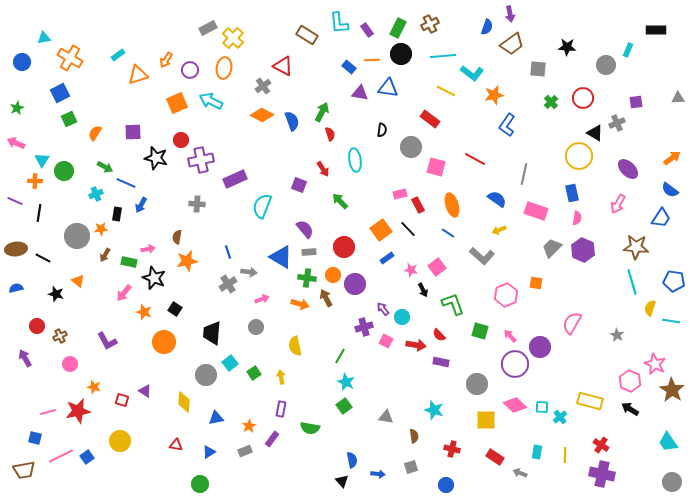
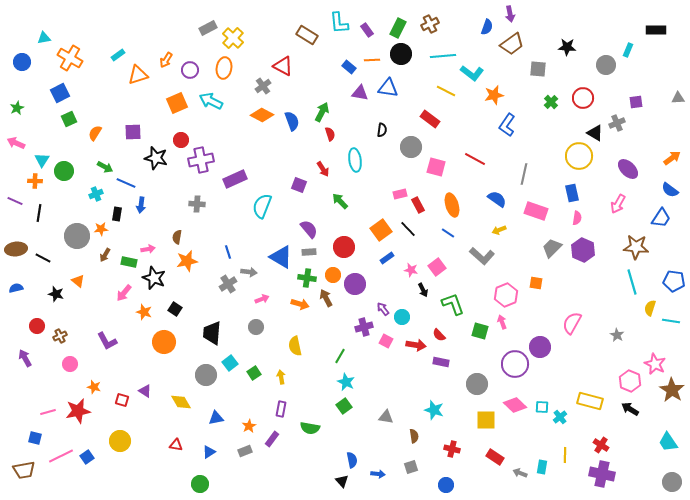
blue arrow at (141, 205): rotated 21 degrees counterclockwise
purple semicircle at (305, 229): moved 4 px right
pink arrow at (510, 336): moved 8 px left, 14 px up; rotated 24 degrees clockwise
yellow diamond at (184, 402): moved 3 px left; rotated 35 degrees counterclockwise
cyan rectangle at (537, 452): moved 5 px right, 15 px down
